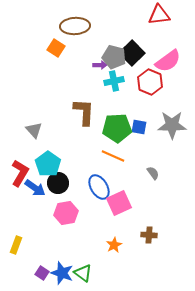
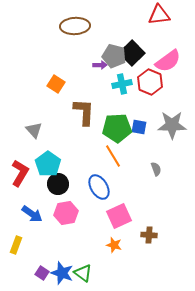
orange square: moved 36 px down
gray pentagon: moved 1 px up
cyan cross: moved 8 px right, 3 px down
orange line: rotated 35 degrees clockwise
gray semicircle: moved 3 px right, 4 px up; rotated 16 degrees clockwise
black circle: moved 1 px down
blue arrow: moved 3 px left, 26 px down
pink square: moved 13 px down
orange star: rotated 28 degrees counterclockwise
